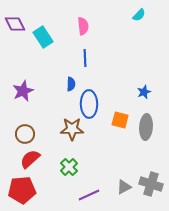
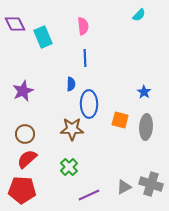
cyan rectangle: rotated 10 degrees clockwise
blue star: rotated 16 degrees counterclockwise
red semicircle: moved 3 px left
red pentagon: rotated 8 degrees clockwise
